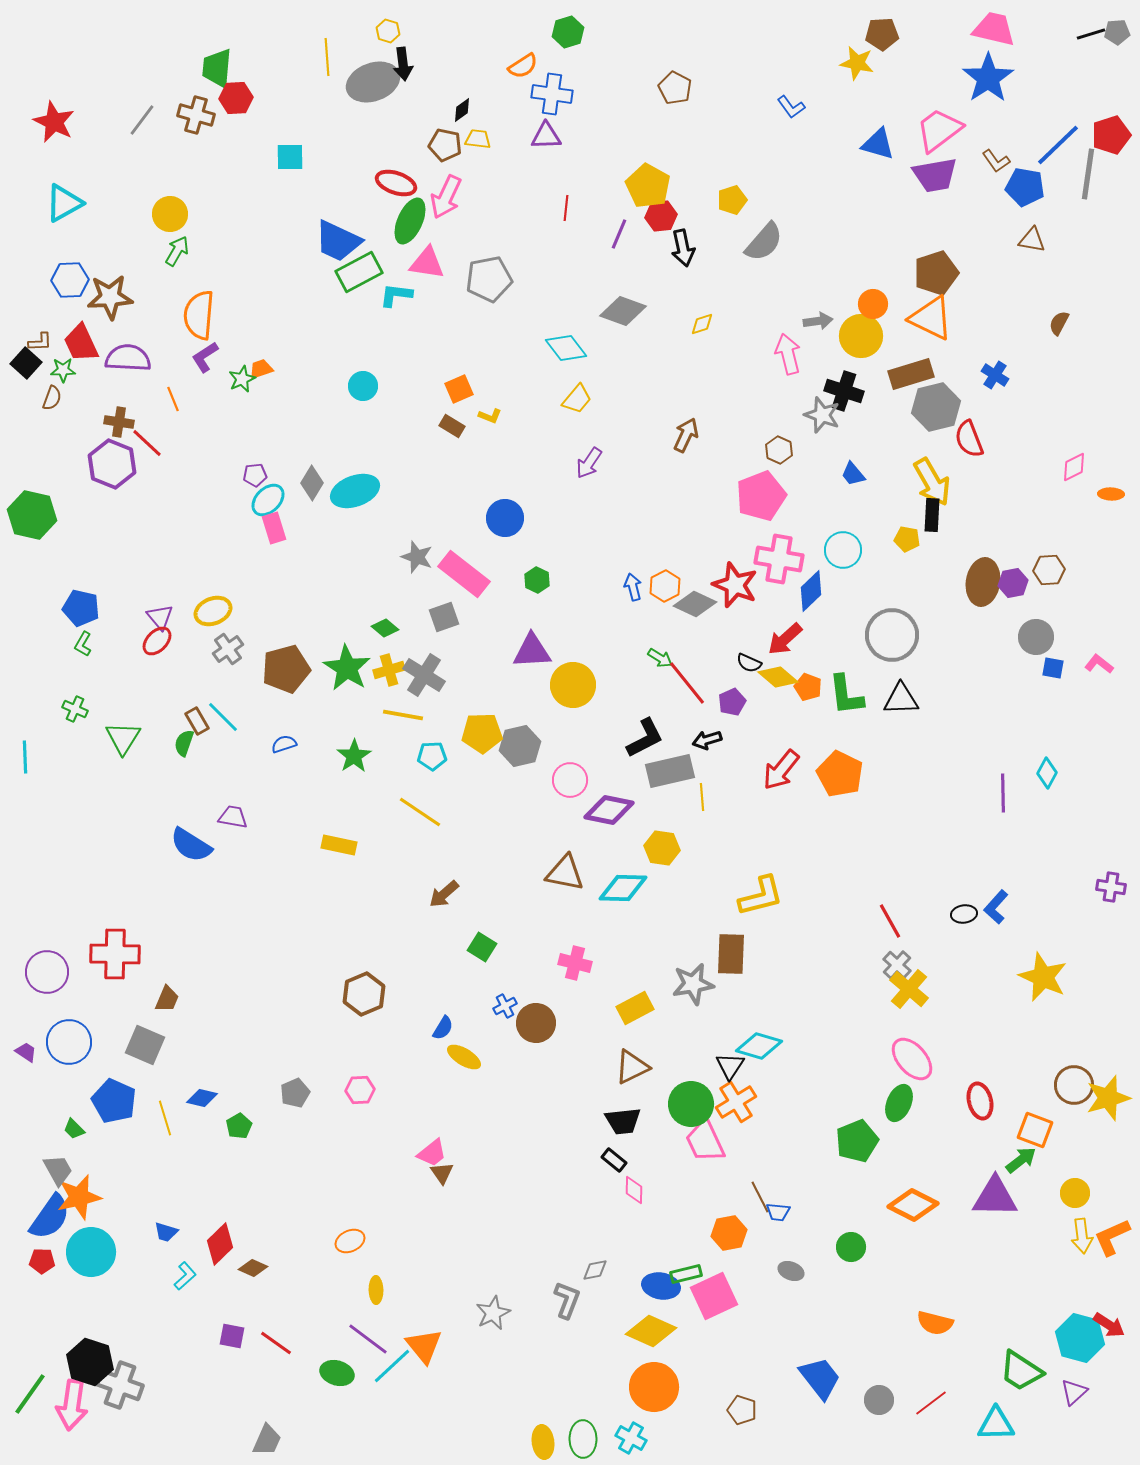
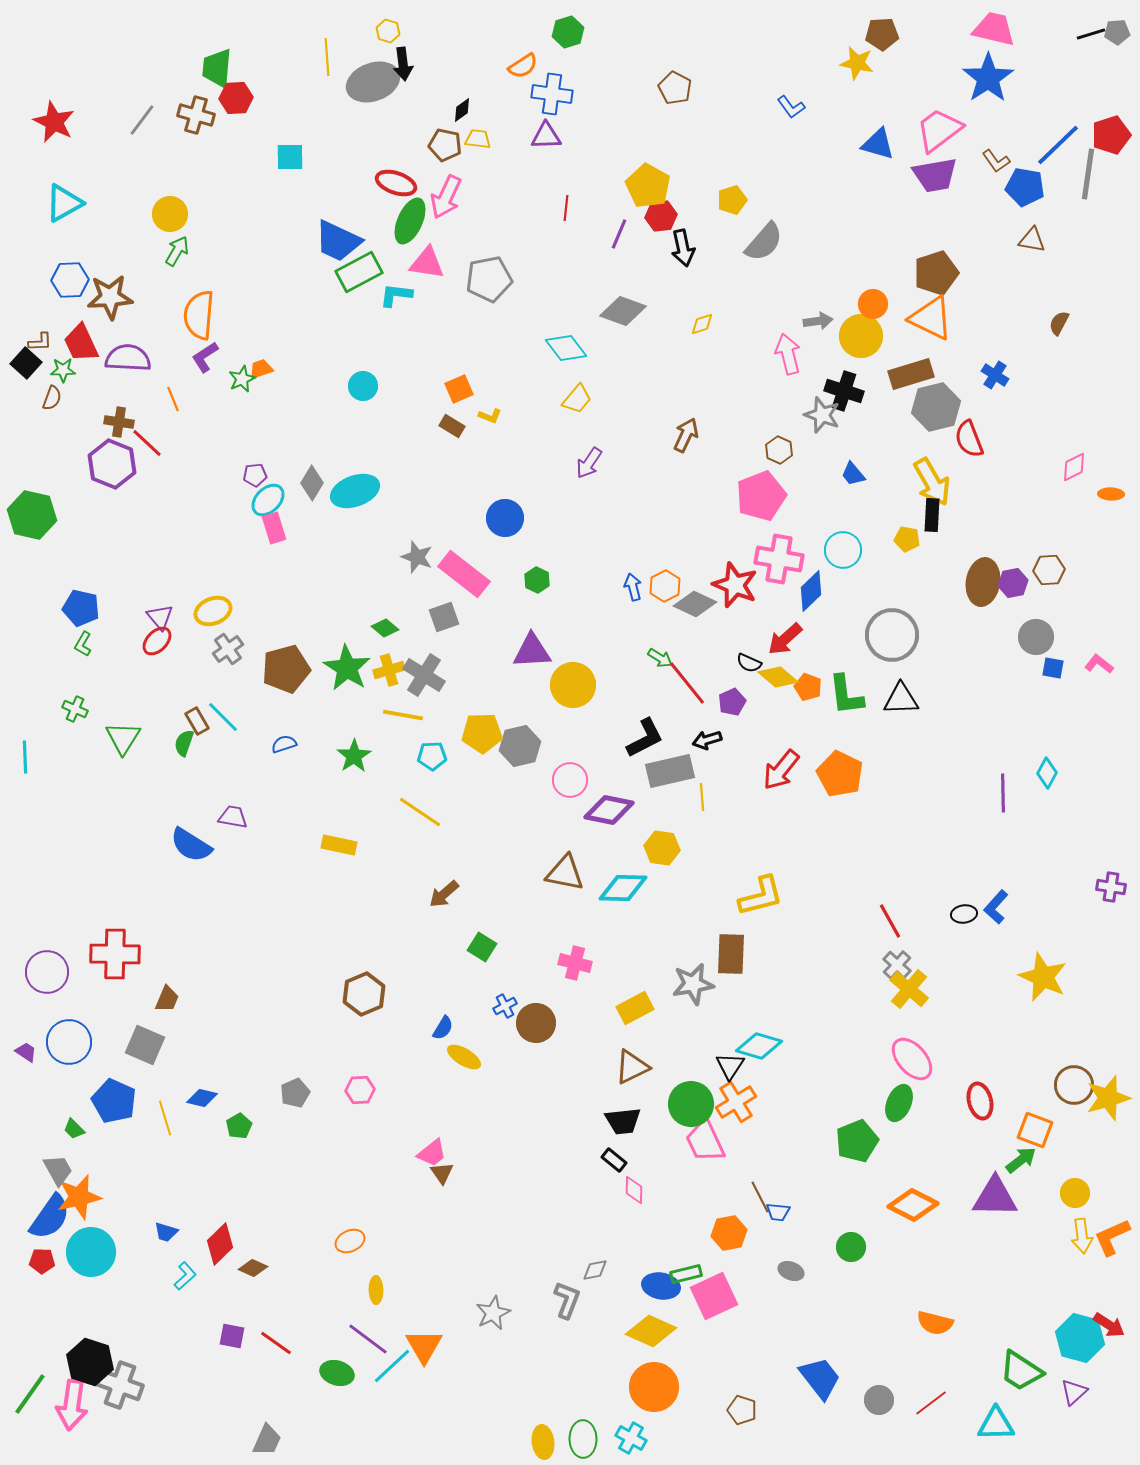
orange triangle at (424, 1346): rotated 9 degrees clockwise
